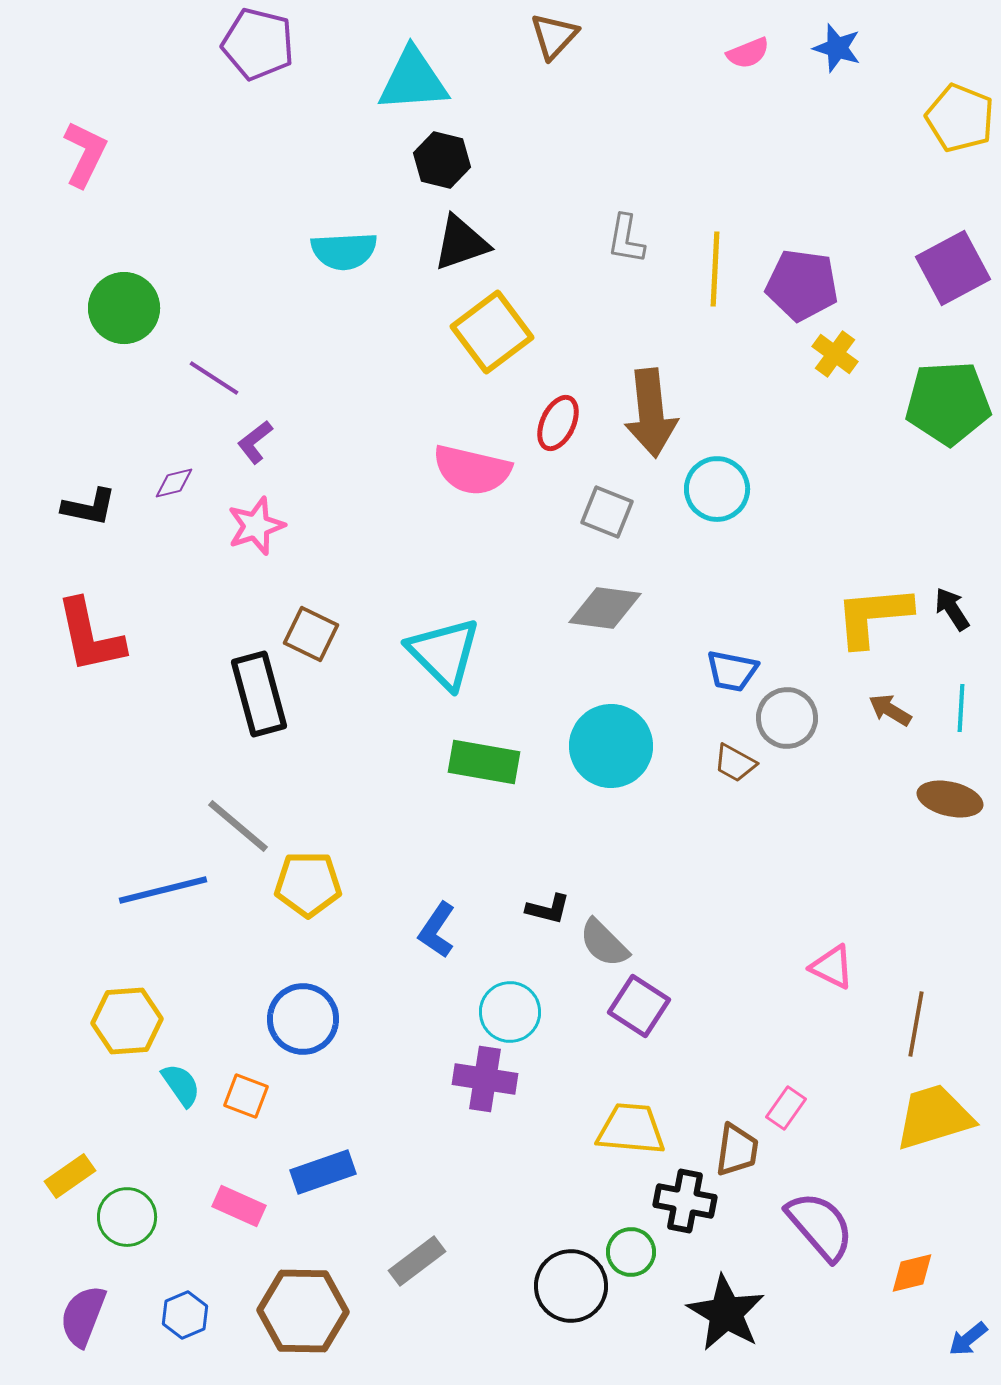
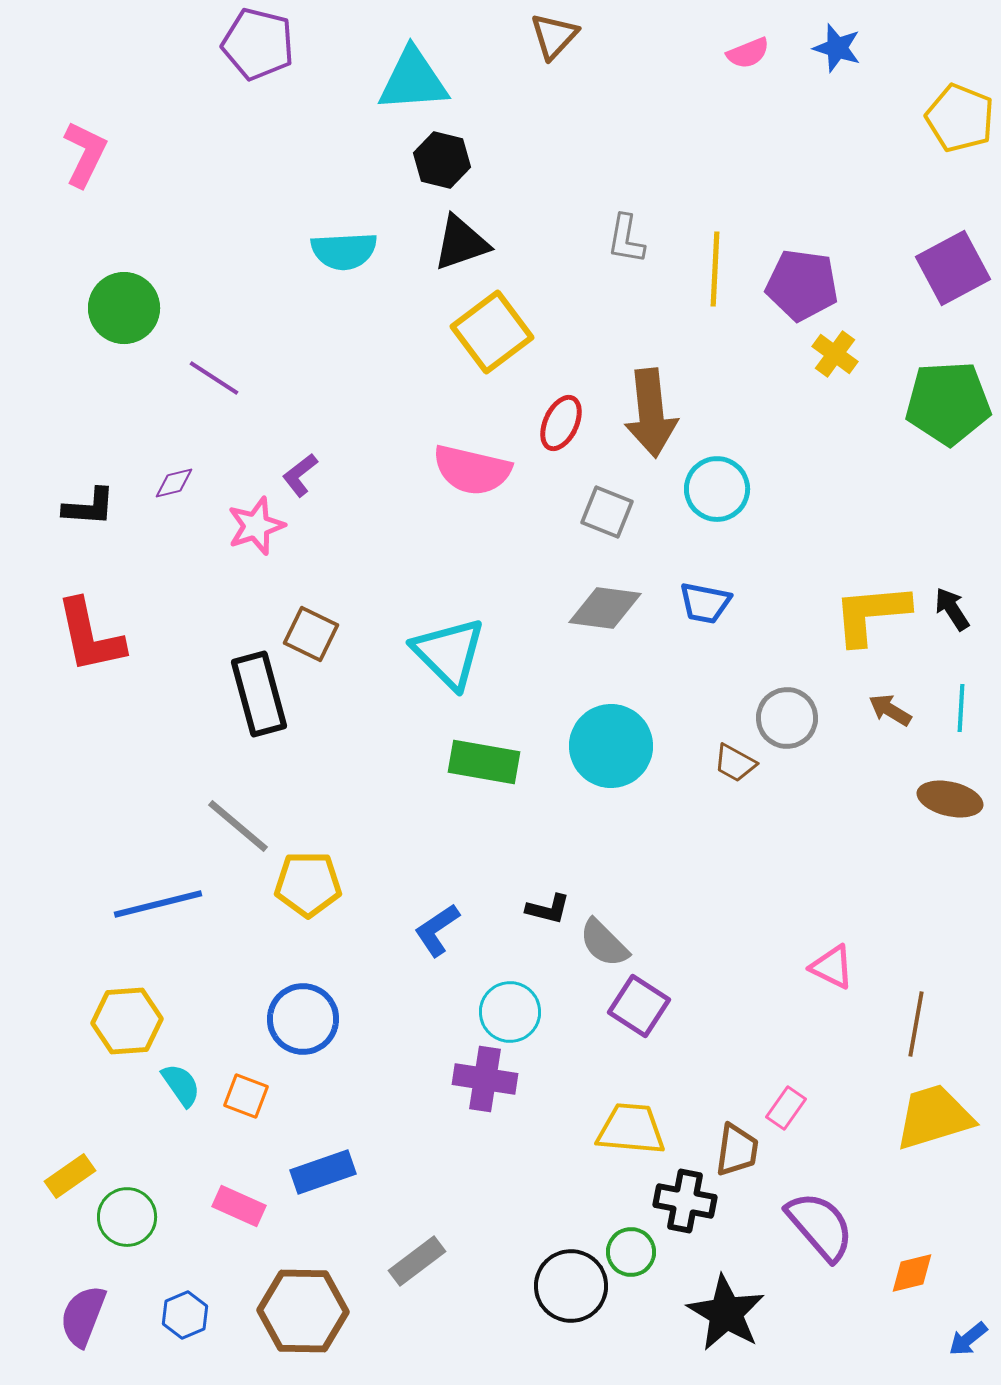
red ellipse at (558, 423): moved 3 px right
purple L-shape at (255, 442): moved 45 px right, 33 px down
black L-shape at (89, 507): rotated 8 degrees counterclockwise
yellow L-shape at (873, 616): moved 2 px left, 2 px up
cyan triangle at (444, 653): moved 5 px right
blue trapezoid at (732, 671): moved 27 px left, 68 px up
blue line at (163, 890): moved 5 px left, 14 px down
blue L-shape at (437, 930): rotated 22 degrees clockwise
